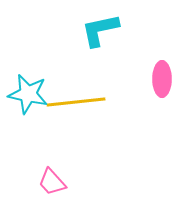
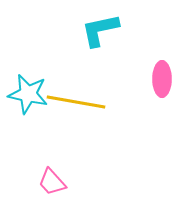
yellow line: rotated 16 degrees clockwise
